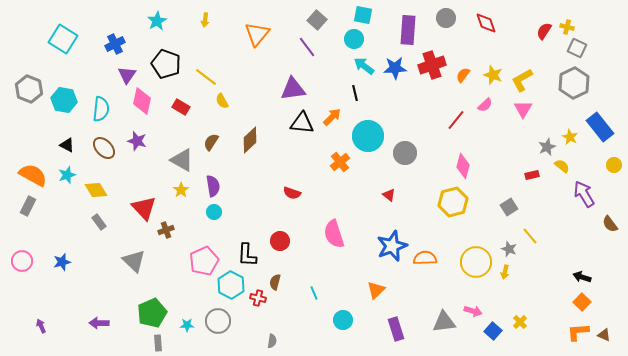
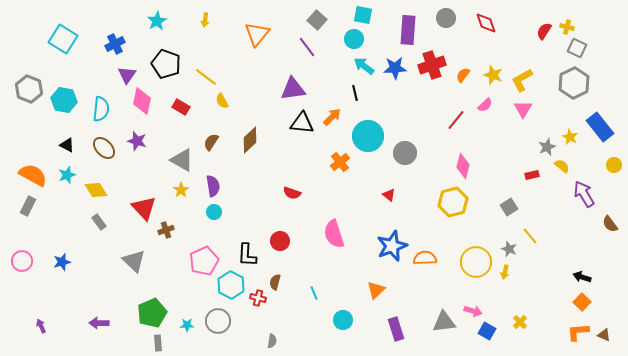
blue square at (493, 331): moved 6 px left; rotated 12 degrees counterclockwise
